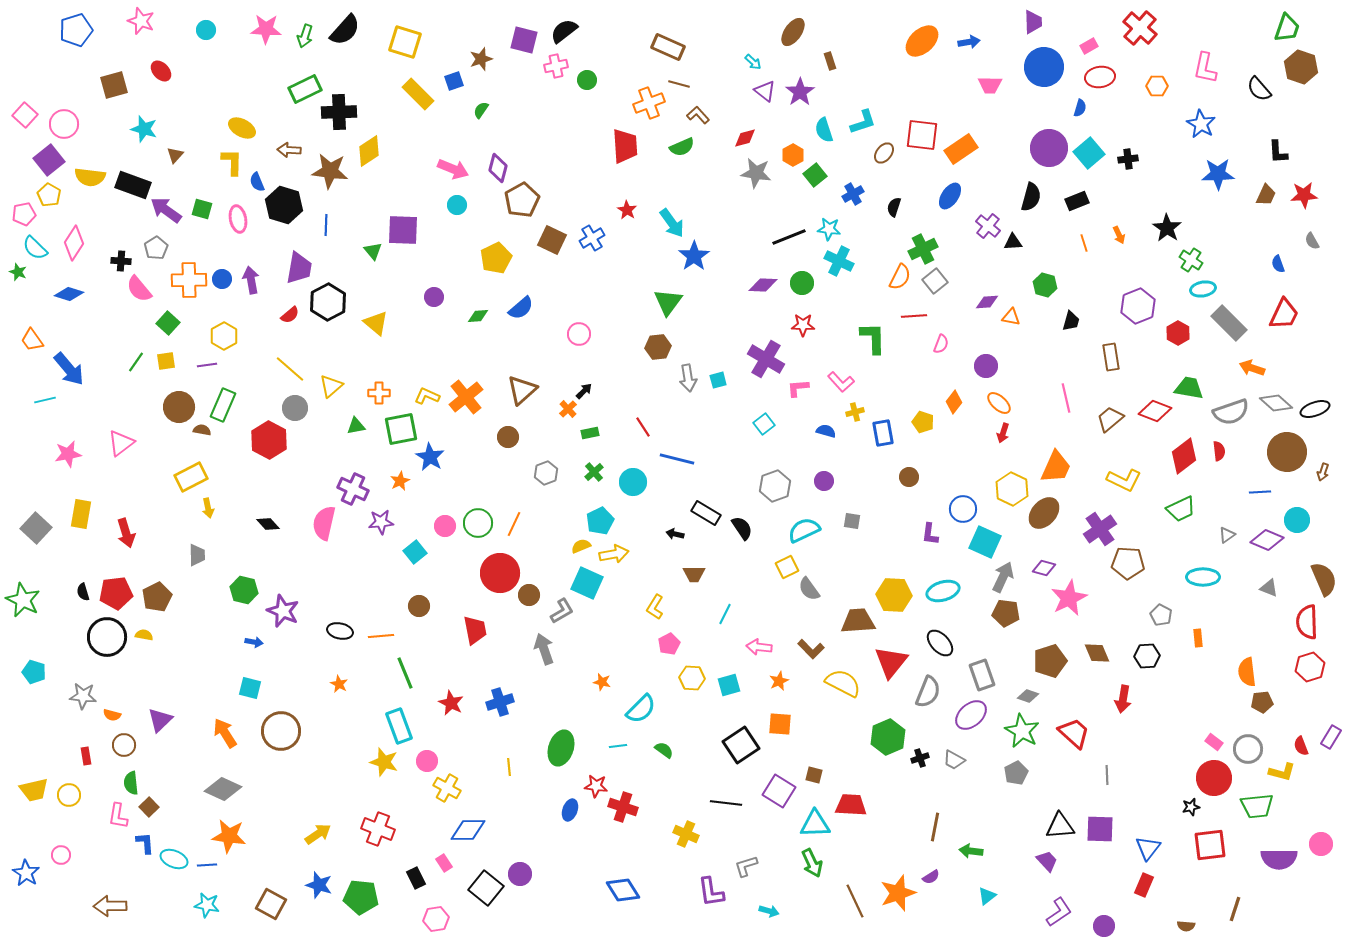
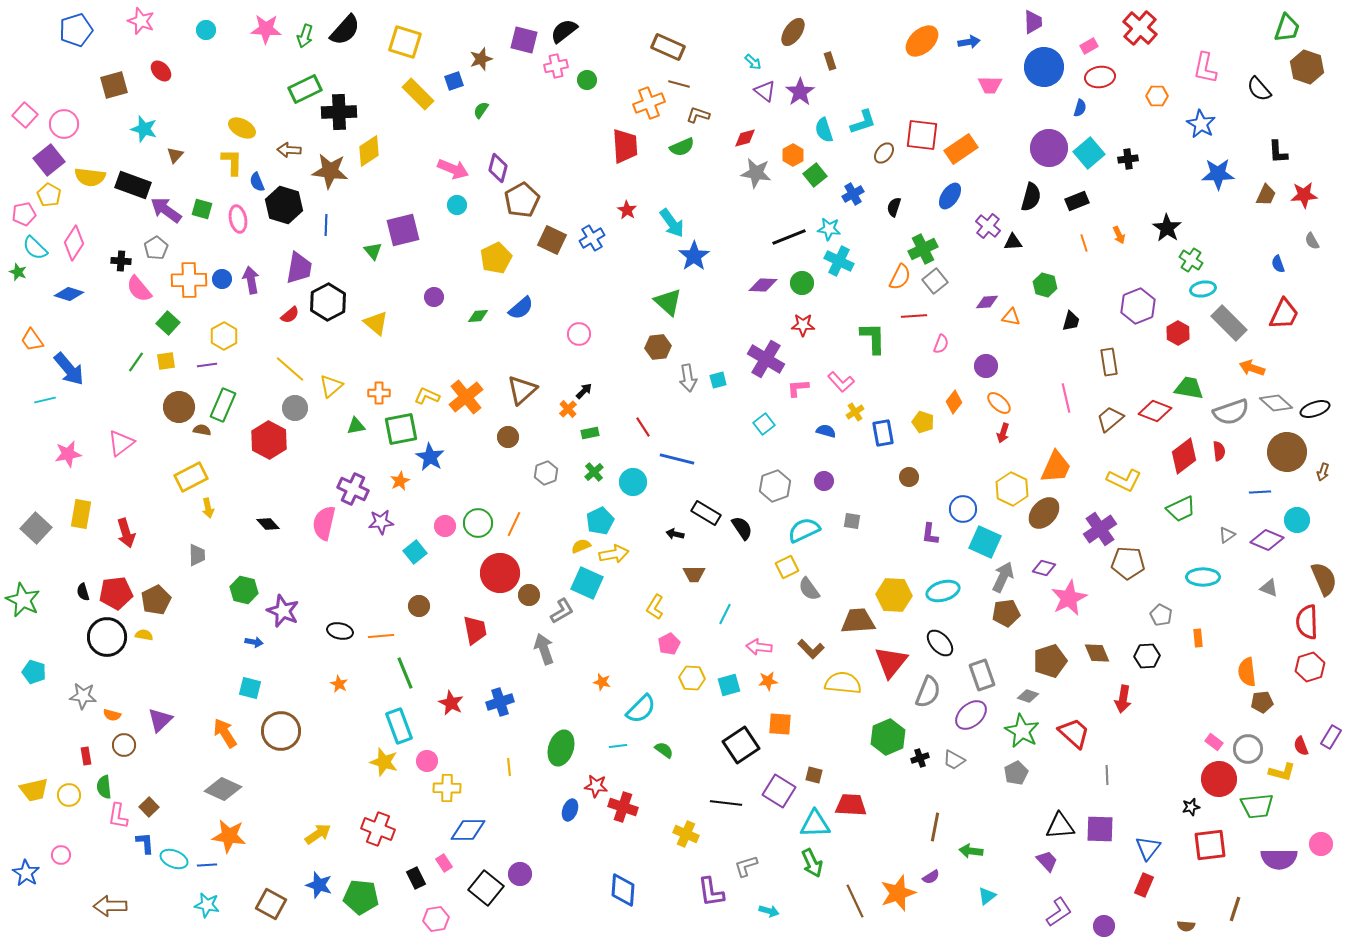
brown hexagon at (1301, 67): moved 6 px right
orange hexagon at (1157, 86): moved 10 px down
brown L-shape at (698, 115): rotated 30 degrees counterclockwise
purple square at (403, 230): rotated 16 degrees counterclockwise
green triangle at (668, 302): rotated 24 degrees counterclockwise
brown rectangle at (1111, 357): moved 2 px left, 5 px down
yellow cross at (855, 412): rotated 18 degrees counterclockwise
brown pentagon at (157, 597): moved 1 px left, 3 px down
brown pentagon at (1006, 613): rotated 16 degrees counterclockwise
orange star at (779, 681): moved 11 px left; rotated 18 degrees clockwise
yellow semicircle at (843, 683): rotated 21 degrees counterclockwise
red circle at (1214, 778): moved 5 px right, 1 px down
green semicircle at (131, 783): moved 27 px left, 4 px down
yellow cross at (447, 788): rotated 28 degrees counterclockwise
blue diamond at (623, 890): rotated 36 degrees clockwise
